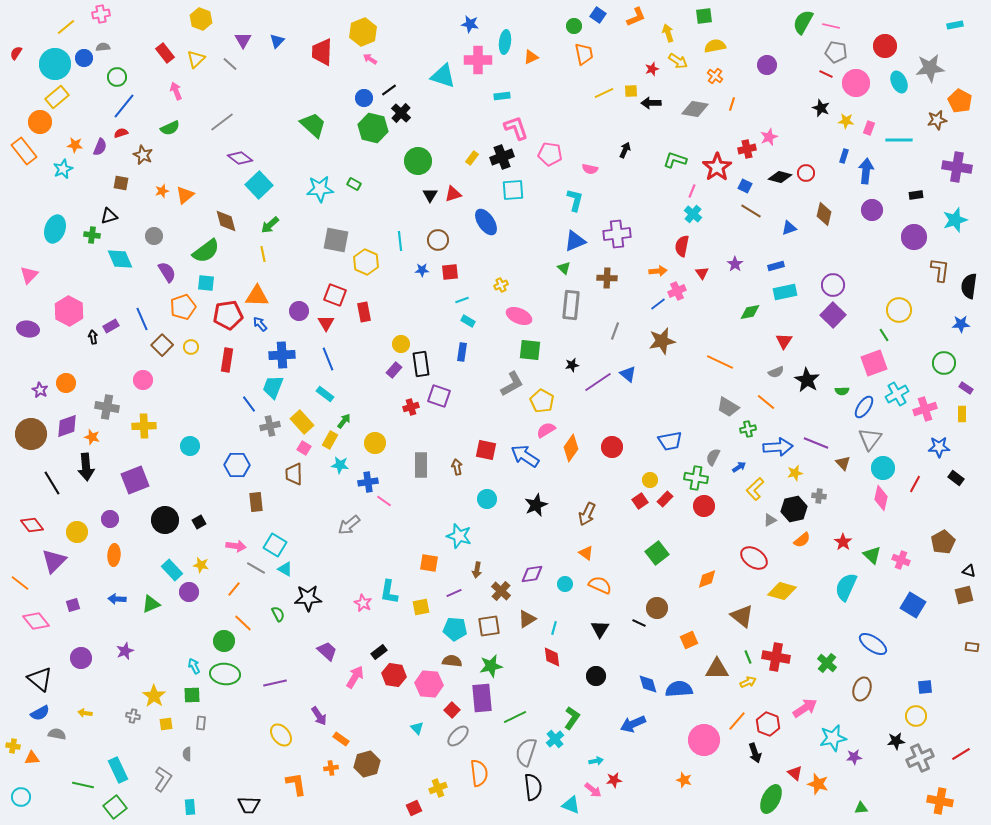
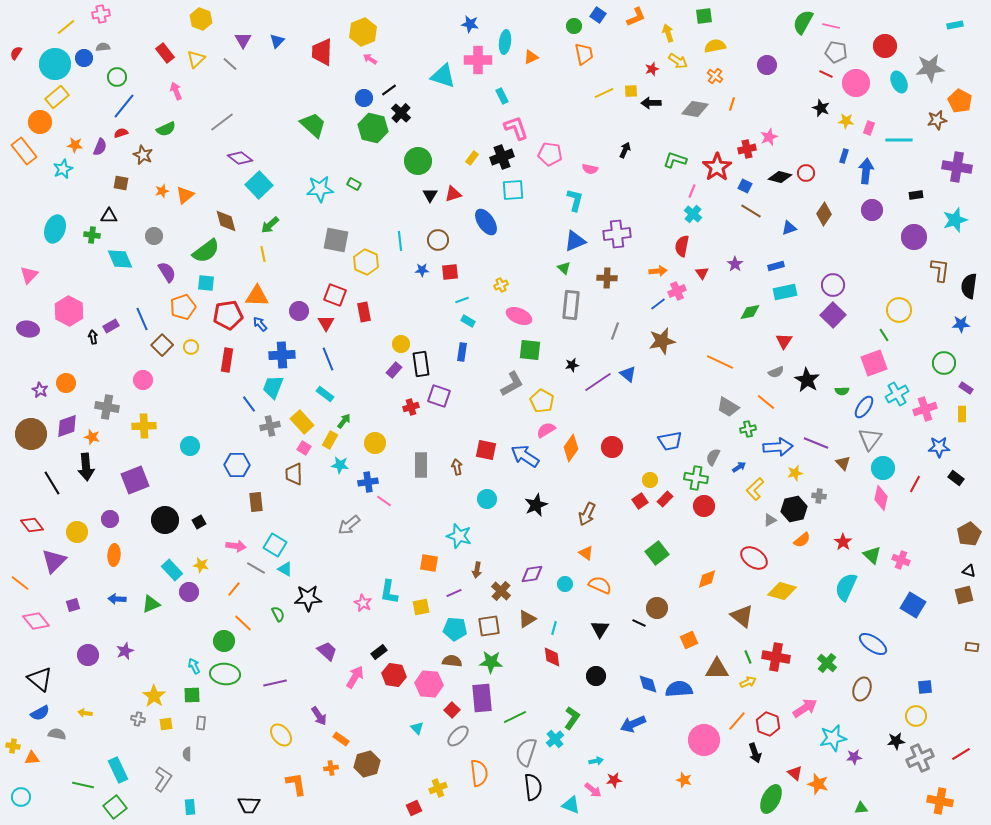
cyan rectangle at (502, 96): rotated 70 degrees clockwise
green semicircle at (170, 128): moved 4 px left, 1 px down
brown diamond at (824, 214): rotated 20 degrees clockwise
black triangle at (109, 216): rotated 18 degrees clockwise
brown pentagon at (943, 542): moved 26 px right, 8 px up
purple circle at (81, 658): moved 7 px right, 3 px up
green star at (491, 666): moved 4 px up; rotated 15 degrees clockwise
gray cross at (133, 716): moved 5 px right, 3 px down
